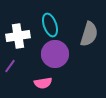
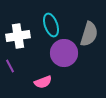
cyan ellipse: moved 1 px right
purple circle: moved 9 px right, 1 px up
purple line: rotated 64 degrees counterclockwise
pink semicircle: moved 1 px up; rotated 12 degrees counterclockwise
